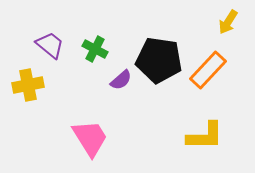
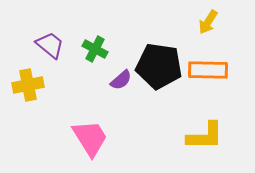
yellow arrow: moved 20 px left
black pentagon: moved 6 px down
orange rectangle: rotated 48 degrees clockwise
